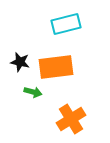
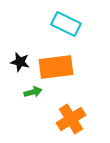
cyan rectangle: rotated 40 degrees clockwise
green arrow: rotated 30 degrees counterclockwise
